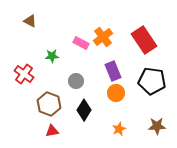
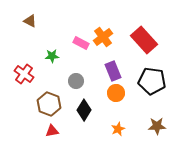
red rectangle: rotated 8 degrees counterclockwise
orange star: moved 1 px left
